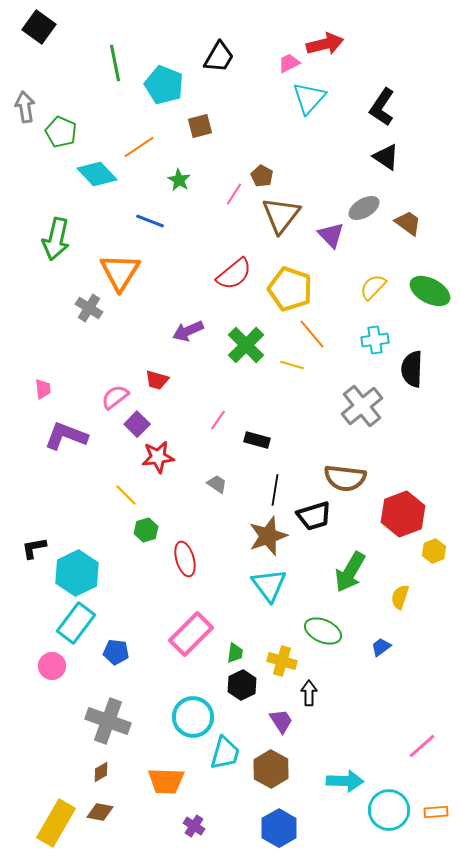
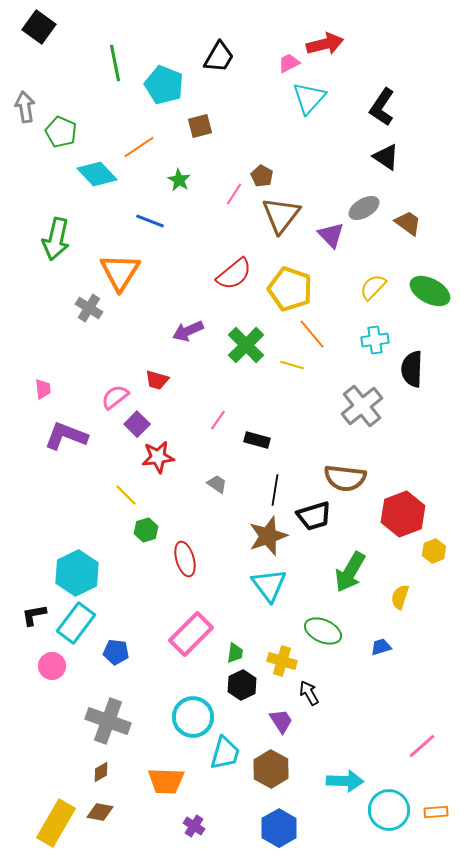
black L-shape at (34, 548): moved 67 px down
blue trapezoid at (381, 647): rotated 20 degrees clockwise
black arrow at (309, 693): rotated 30 degrees counterclockwise
